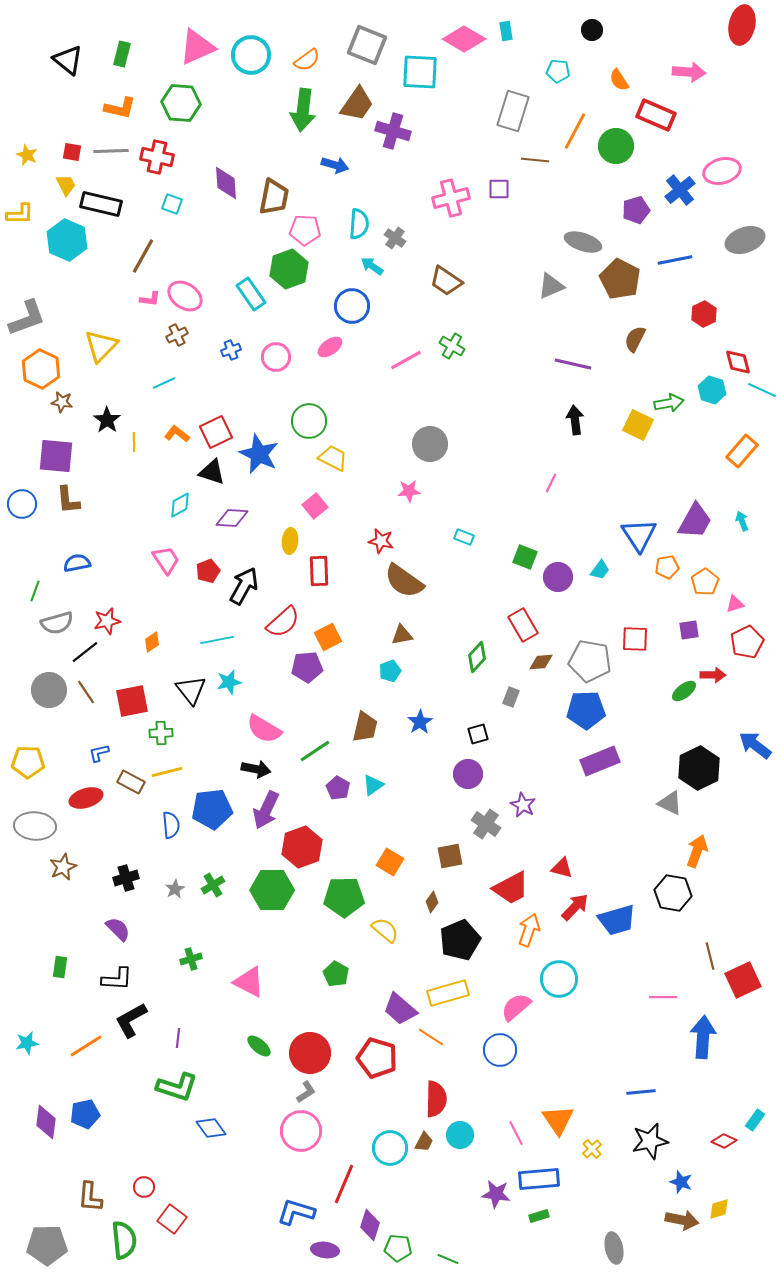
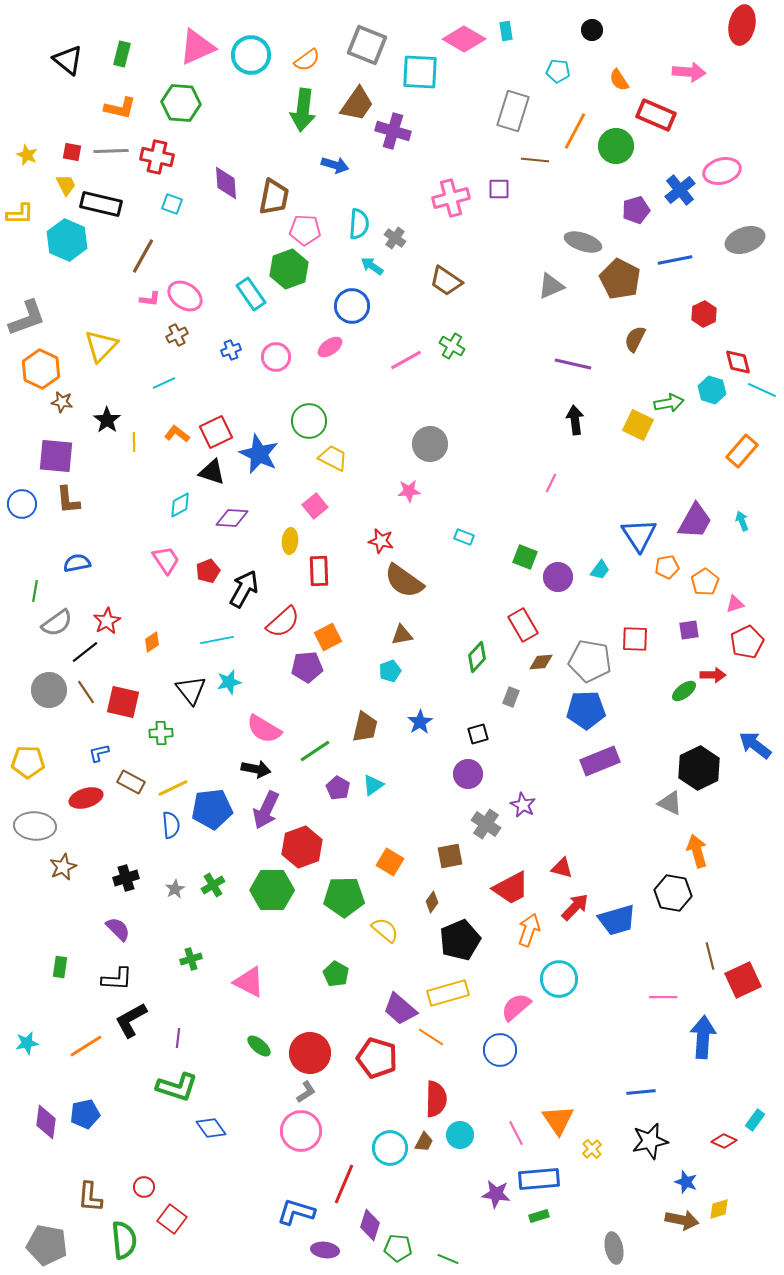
black arrow at (244, 586): moved 3 px down
green line at (35, 591): rotated 10 degrees counterclockwise
red star at (107, 621): rotated 16 degrees counterclockwise
gray semicircle at (57, 623): rotated 20 degrees counterclockwise
red square at (132, 701): moved 9 px left, 1 px down; rotated 24 degrees clockwise
yellow line at (167, 772): moved 6 px right, 16 px down; rotated 12 degrees counterclockwise
orange arrow at (697, 851): rotated 36 degrees counterclockwise
blue star at (681, 1182): moved 5 px right
gray pentagon at (47, 1245): rotated 12 degrees clockwise
